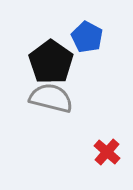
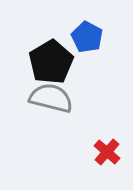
black pentagon: rotated 6 degrees clockwise
